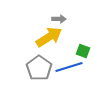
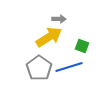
green square: moved 1 px left, 5 px up
